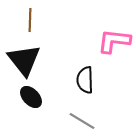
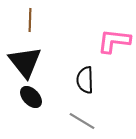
black triangle: moved 1 px right, 2 px down
